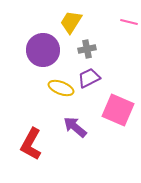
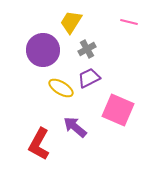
gray cross: rotated 18 degrees counterclockwise
yellow ellipse: rotated 10 degrees clockwise
red L-shape: moved 8 px right
